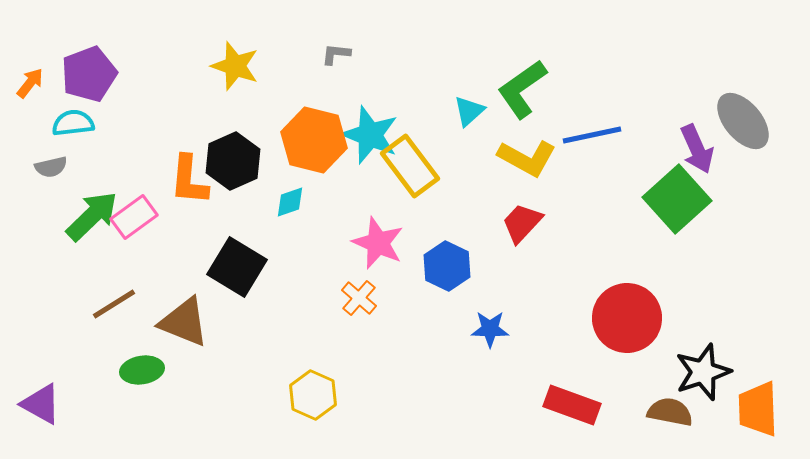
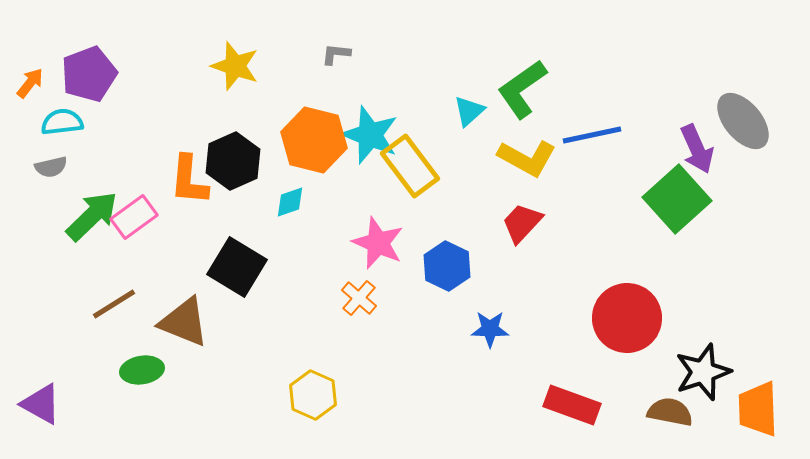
cyan semicircle: moved 11 px left, 1 px up
